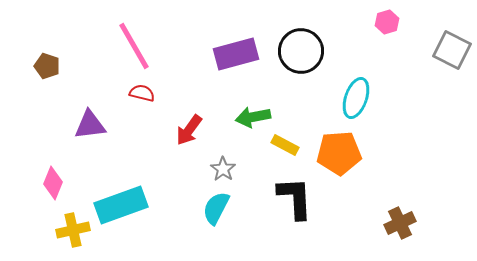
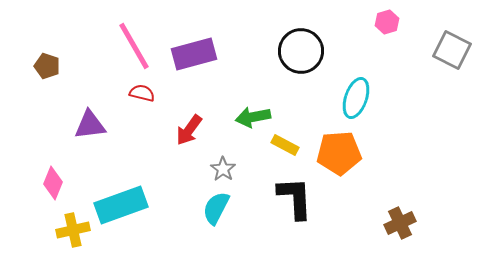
purple rectangle: moved 42 px left
